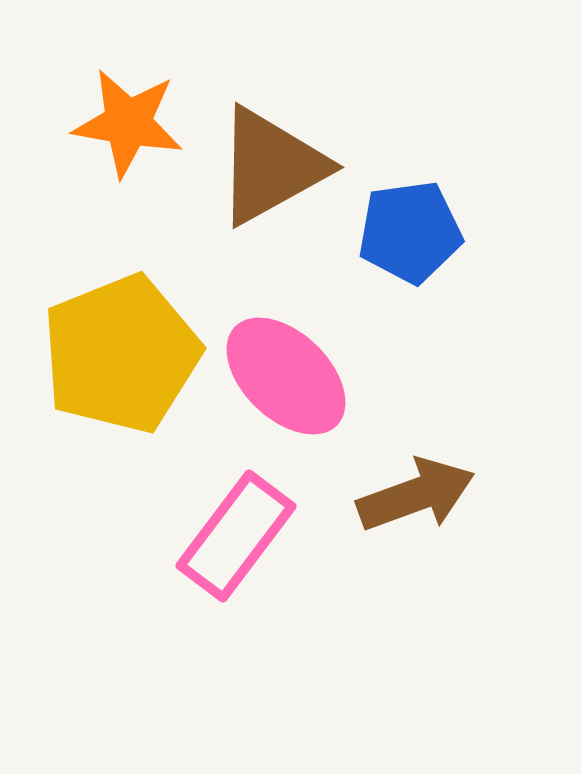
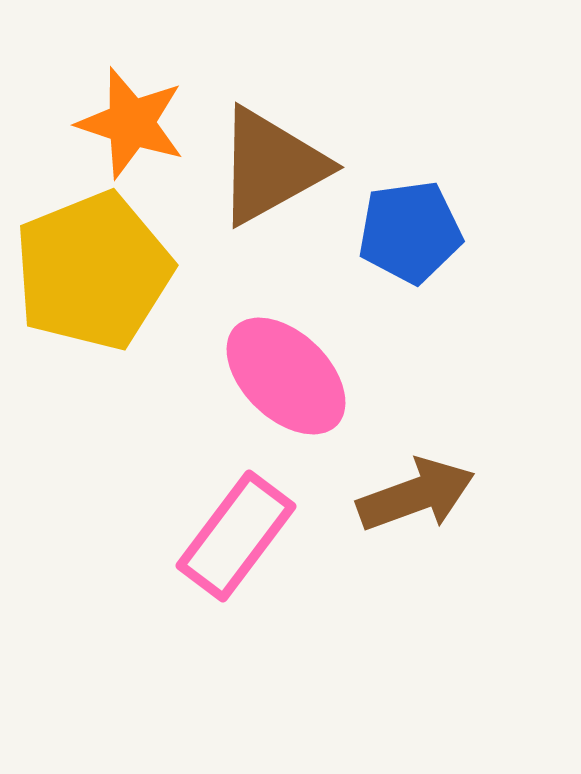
orange star: moved 3 px right; rotated 8 degrees clockwise
yellow pentagon: moved 28 px left, 83 px up
